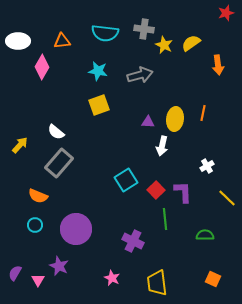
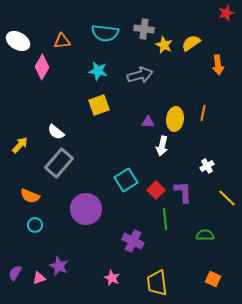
white ellipse: rotated 30 degrees clockwise
orange semicircle: moved 8 px left
purple circle: moved 10 px right, 20 px up
pink triangle: moved 1 px right, 2 px up; rotated 40 degrees clockwise
